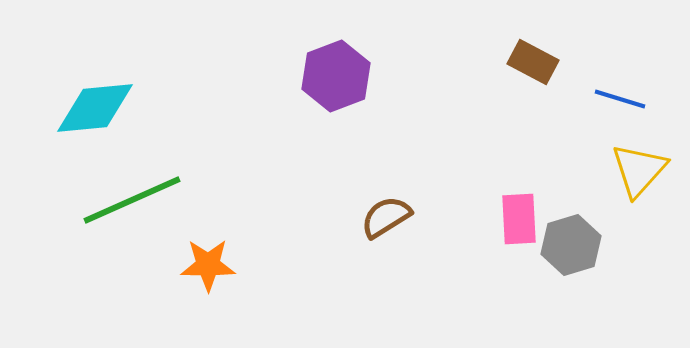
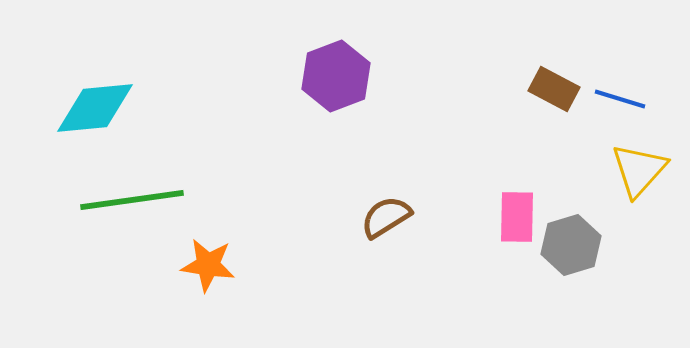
brown rectangle: moved 21 px right, 27 px down
green line: rotated 16 degrees clockwise
pink rectangle: moved 2 px left, 2 px up; rotated 4 degrees clockwise
orange star: rotated 8 degrees clockwise
